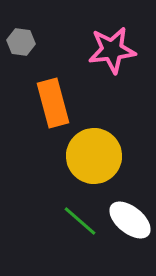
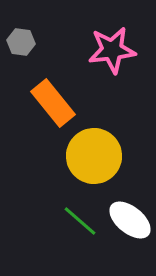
orange rectangle: rotated 24 degrees counterclockwise
